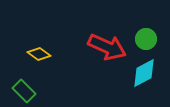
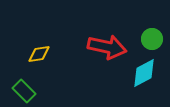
green circle: moved 6 px right
red arrow: rotated 12 degrees counterclockwise
yellow diamond: rotated 45 degrees counterclockwise
